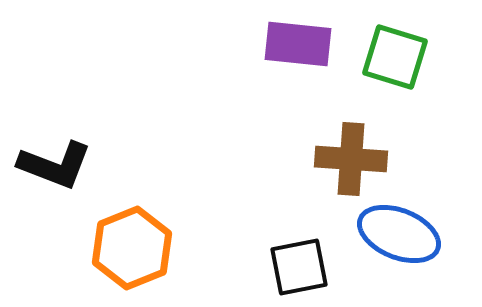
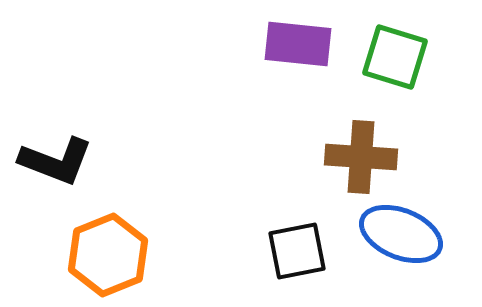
brown cross: moved 10 px right, 2 px up
black L-shape: moved 1 px right, 4 px up
blue ellipse: moved 2 px right
orange hexagon: moved 24 px left, 7 px down
black square: moved 2 px left, 16 px up
